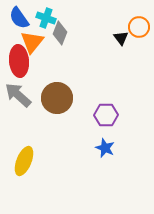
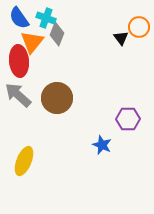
gray diamond: moved 3 px left, 1 px down
purple hexagon: moved 22 px right, 4 px down
blue star: moved 3 px left, 3 px up
